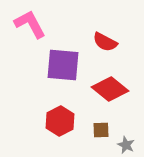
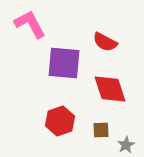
purple square: moved 1 px right, 2 px up
red diamond: rotated 33 degrees clockwise
red hexagon: rotated 8 degrees clockwise
gray star: rotated 18 degrees clockwise
